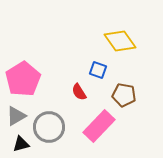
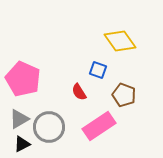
pink pentagon: rotated 16 degrees counterclockwise
brown pentagon: rotated 10 degrees clockwise
gray triangle: moved 3 px right, 3 px down
pink rectangle: rotated 12 degrees clockwise
black triangle: moved 1 px right; rotated 12 degrees counterclockwise
